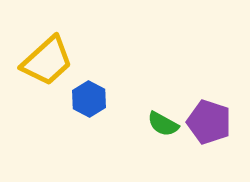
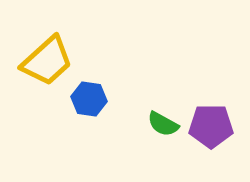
blue hexagon: rotated 20 degrees counterclockwise
purple pentagon: moved 2 px right, 4 px down; rotated 18 degrees counterclockwise
